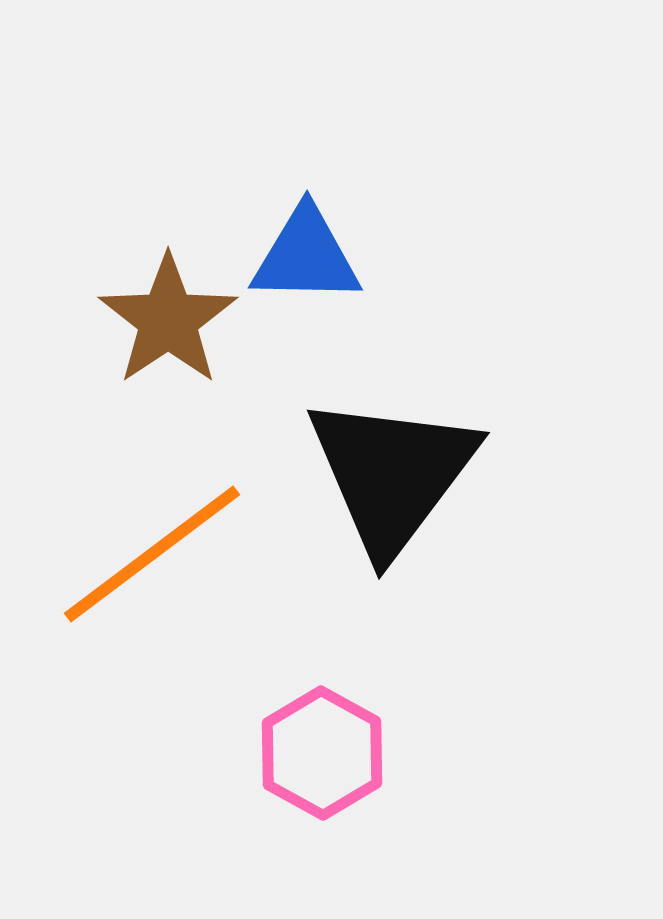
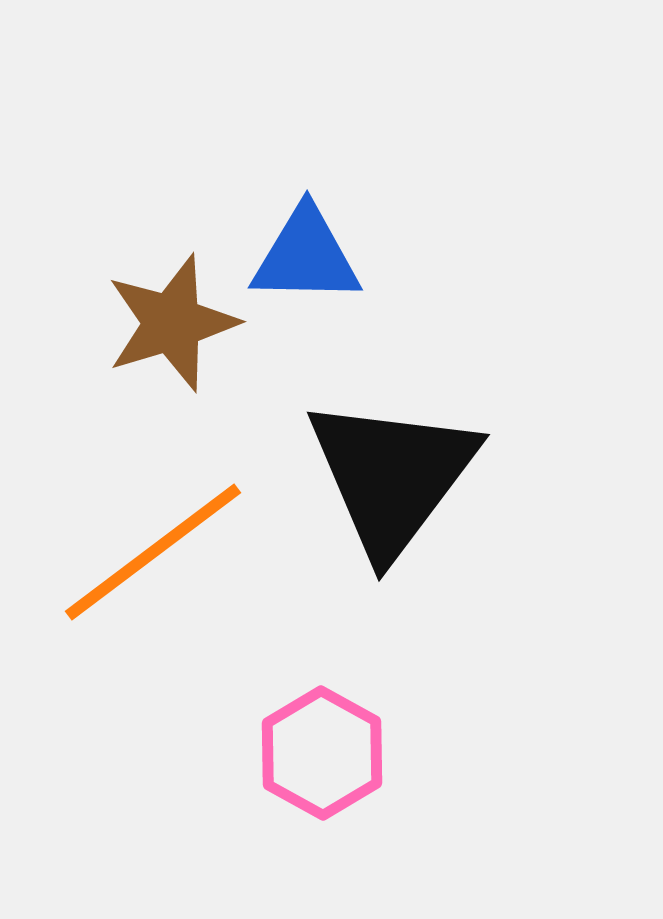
brown star: moved 4 px right, 3 px down; rotated 17 degrees clockwise
black triangle: moved 2 px down
orange line: moved 1 px right, 2 px up
